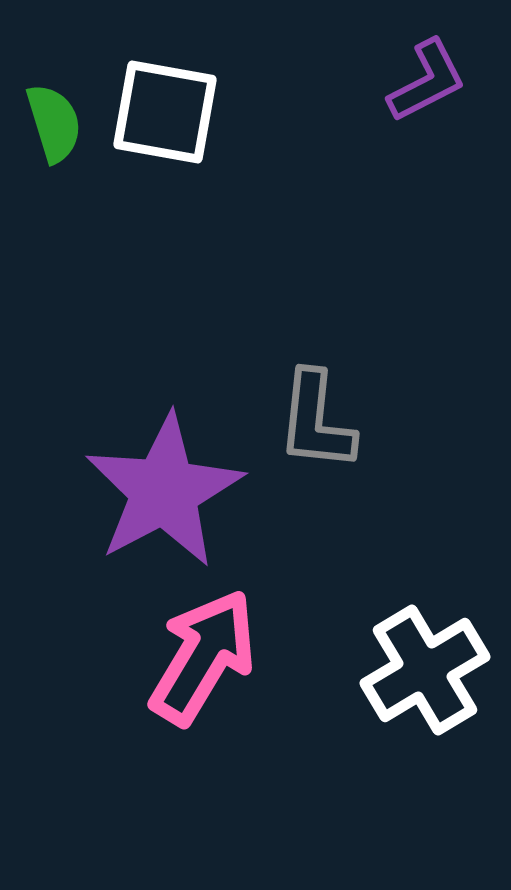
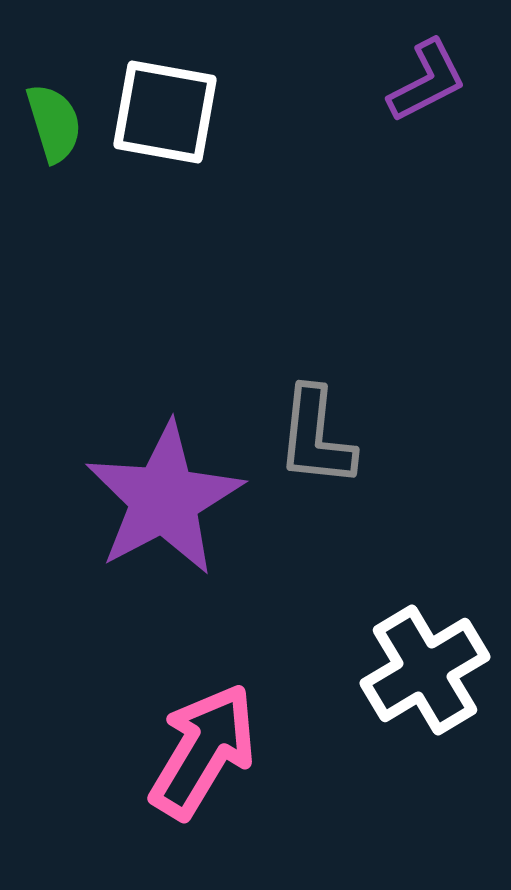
gray L-shape: moved 16 px down
purple star: moved 8 px down
pink arrow: moved 94 px down
